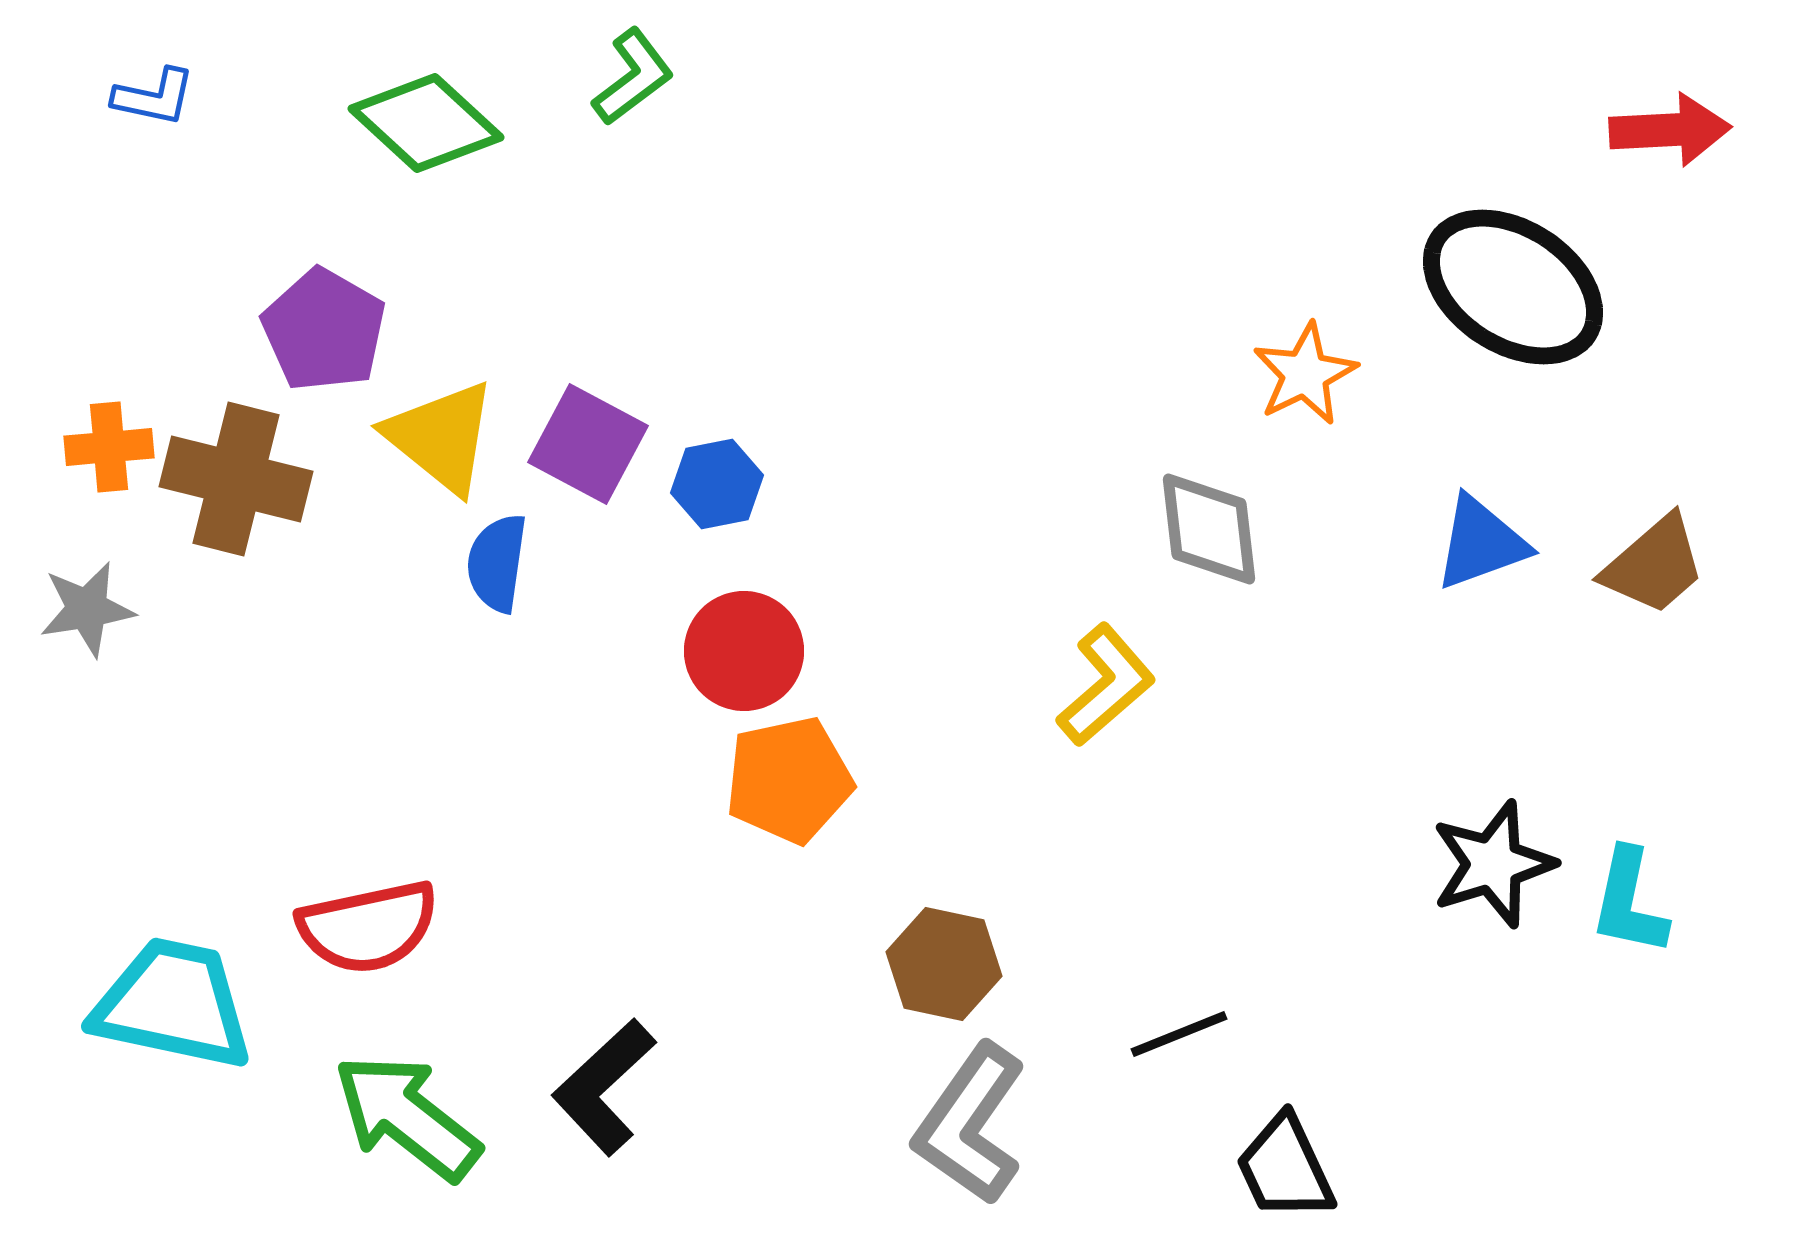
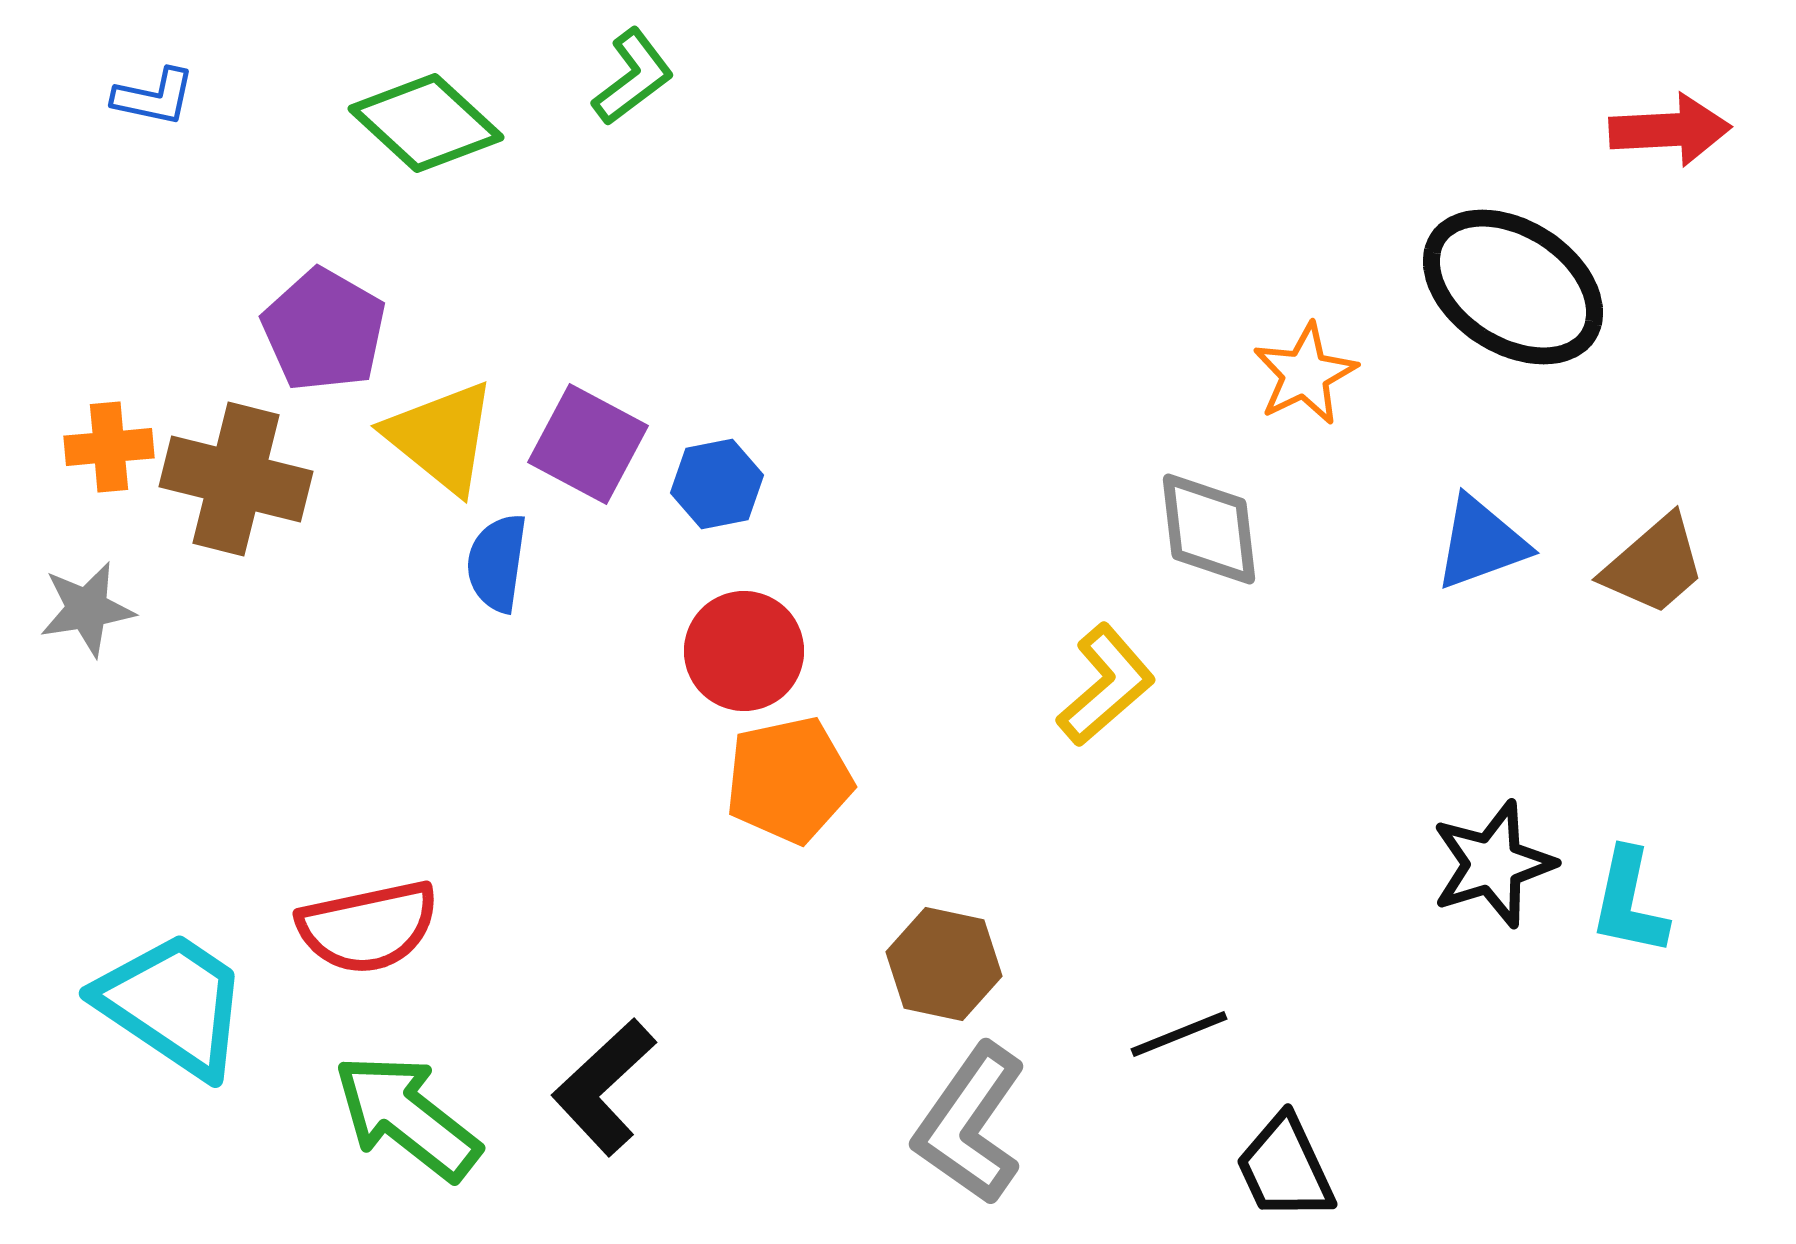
cyan trapezoid: rotated 22 degrees clockwise
